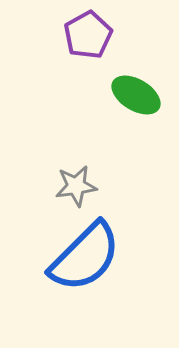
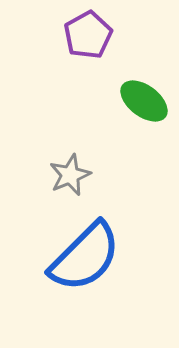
green ellipse: moved 8 px right, 6 px down; rotated 6 degrees clockwise
gray star: moved 6 px left, 11 px up; rotated 15 degrees counterclockwise
